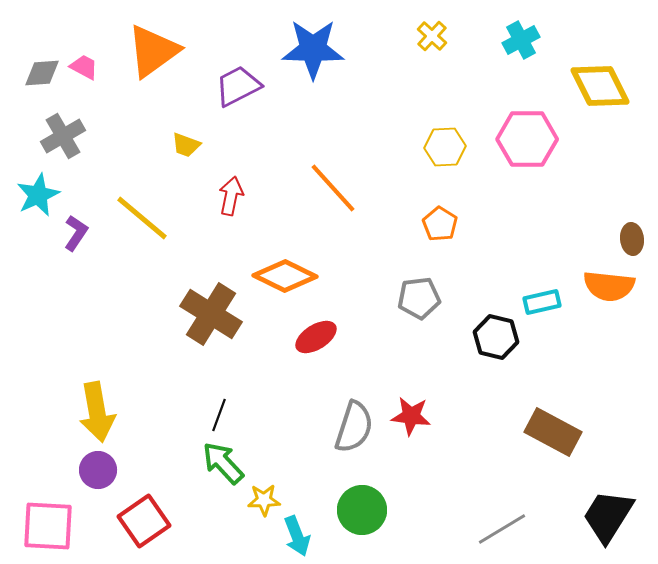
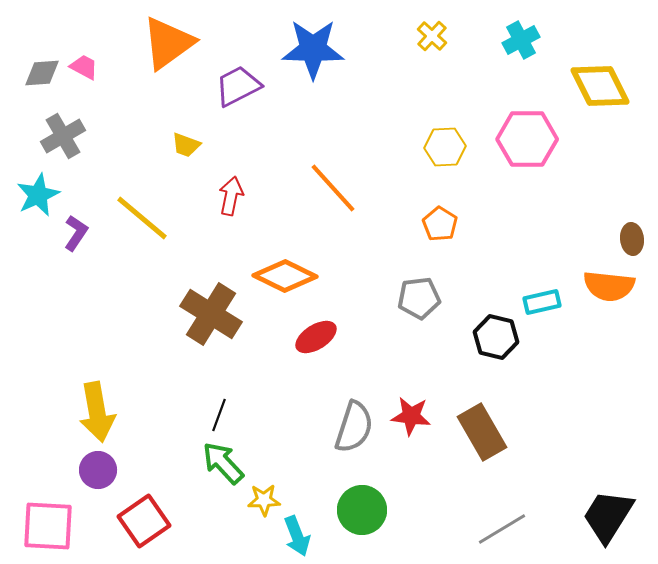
orange triangle: moved 15 px right, 8 px up
brown rectangle: moved 71 px left; rotated 32 degrees clockwise
